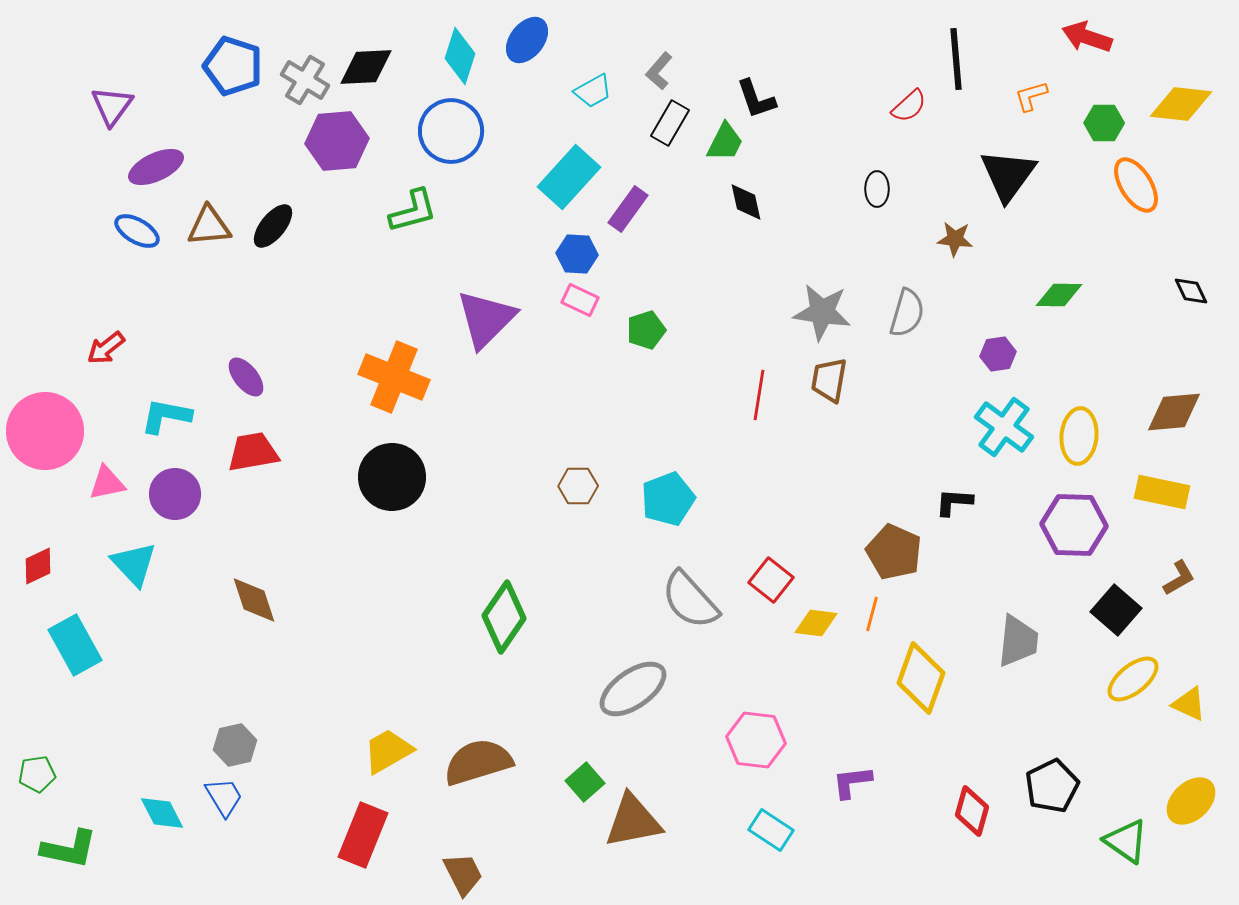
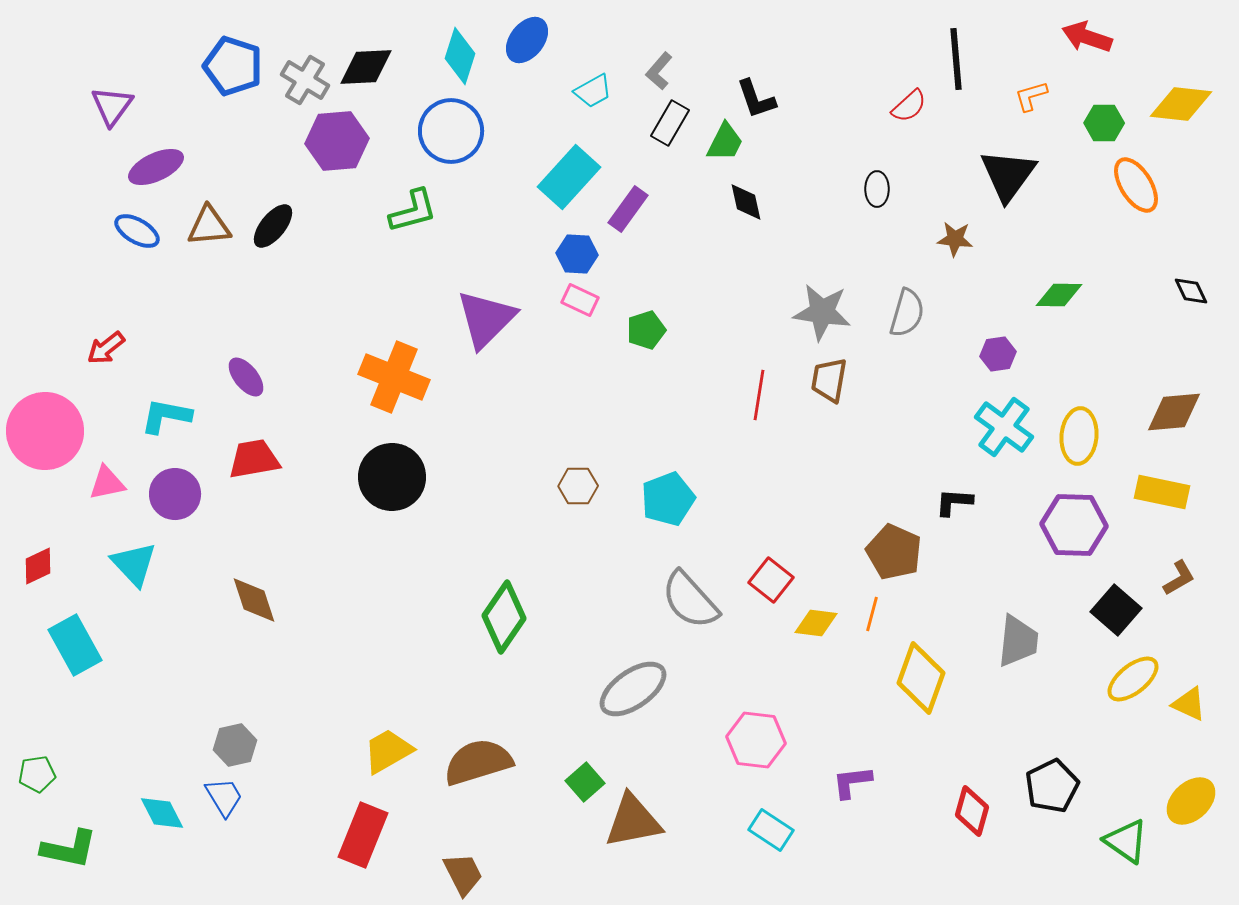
red trapezoid at (253, 452): moved 1 px right, 7 px down
